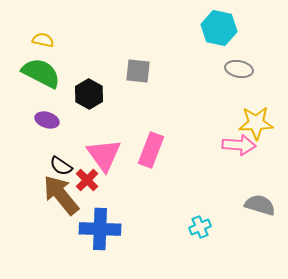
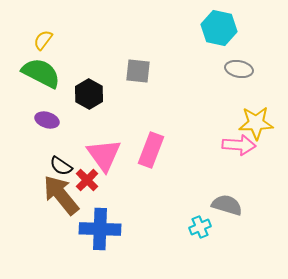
yellow semicircle: rotated 65 degrees counterclockwise
gray semicircle: moved 33 px left
